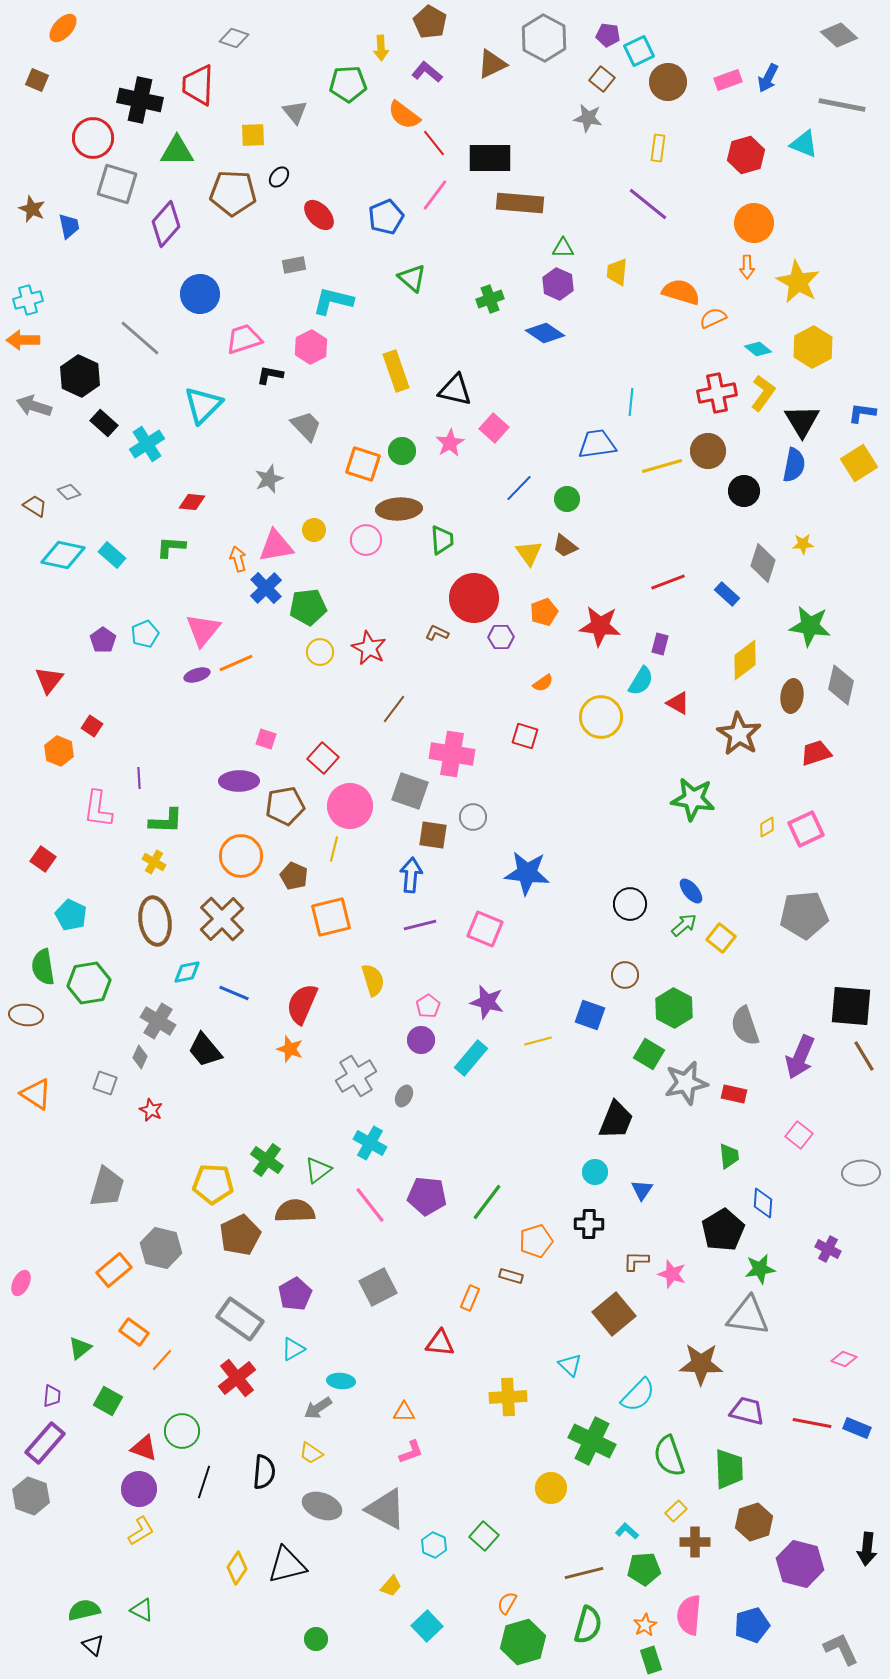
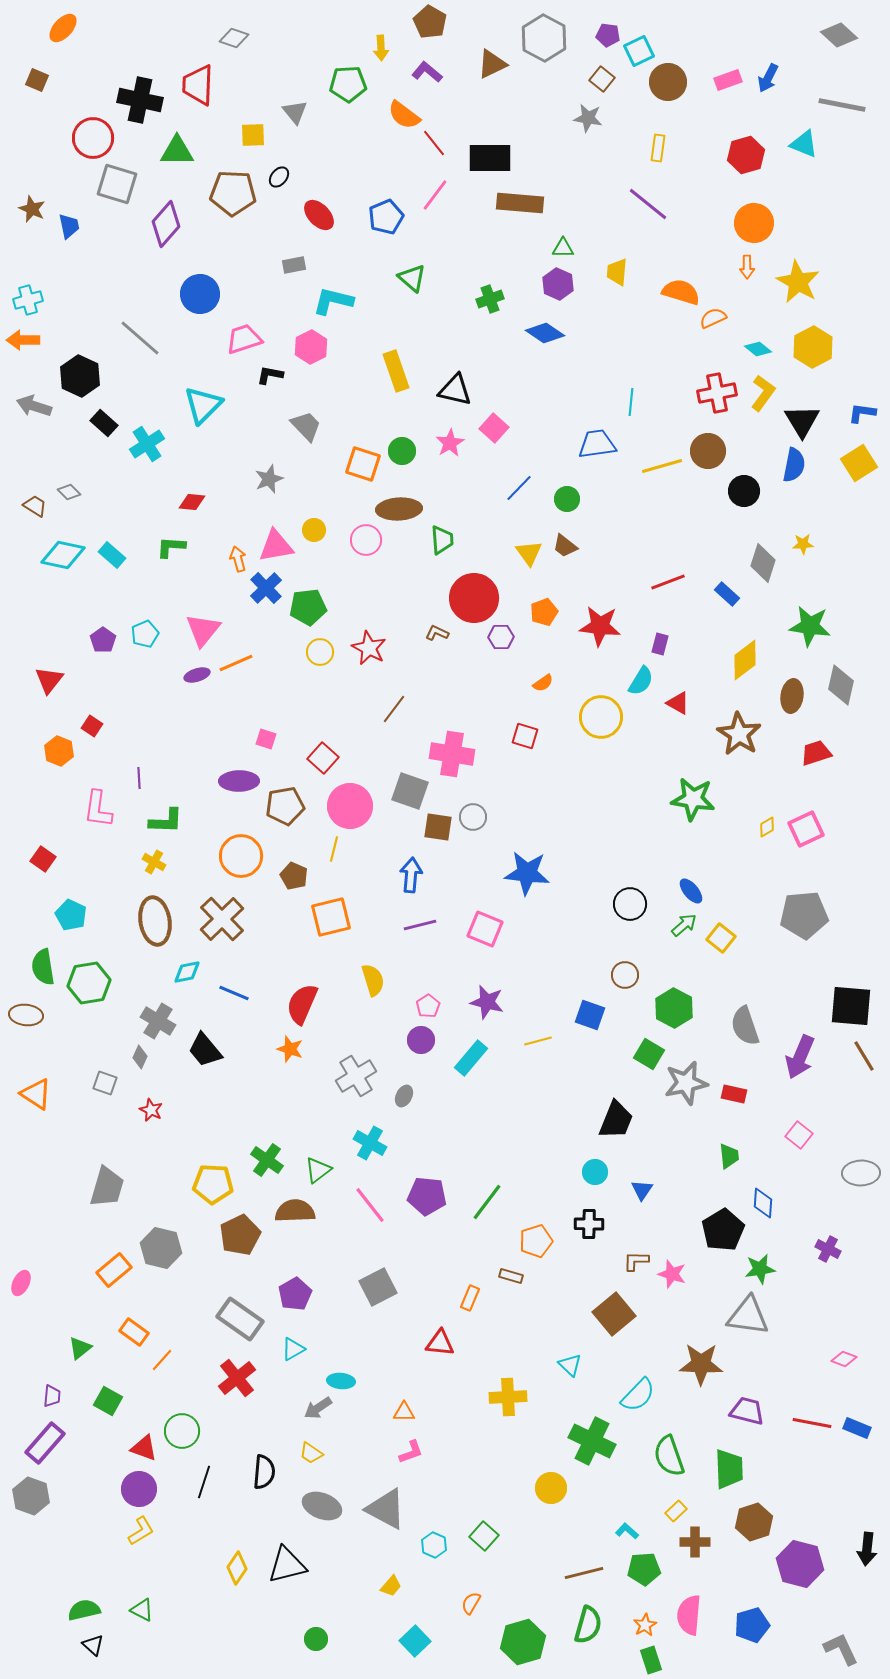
brown square at (433, 835): moved 5 px right, 8 px up
orange semicircle at (507, 1603): moved 36 px left
cyan square at (427, 1626): moved 12 px left, 15 px down
